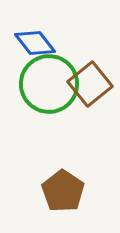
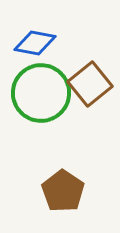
blue diamond: rotated 42 degrees counterclockwise
green circle: moved 8 px left, 9 px down
